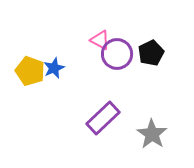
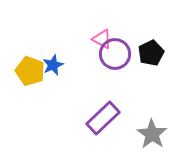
pink triangle: moved 2 px right, 1 px up
purple circle: moved 2 px left
blue star: moved 1 px left, 3 px up
